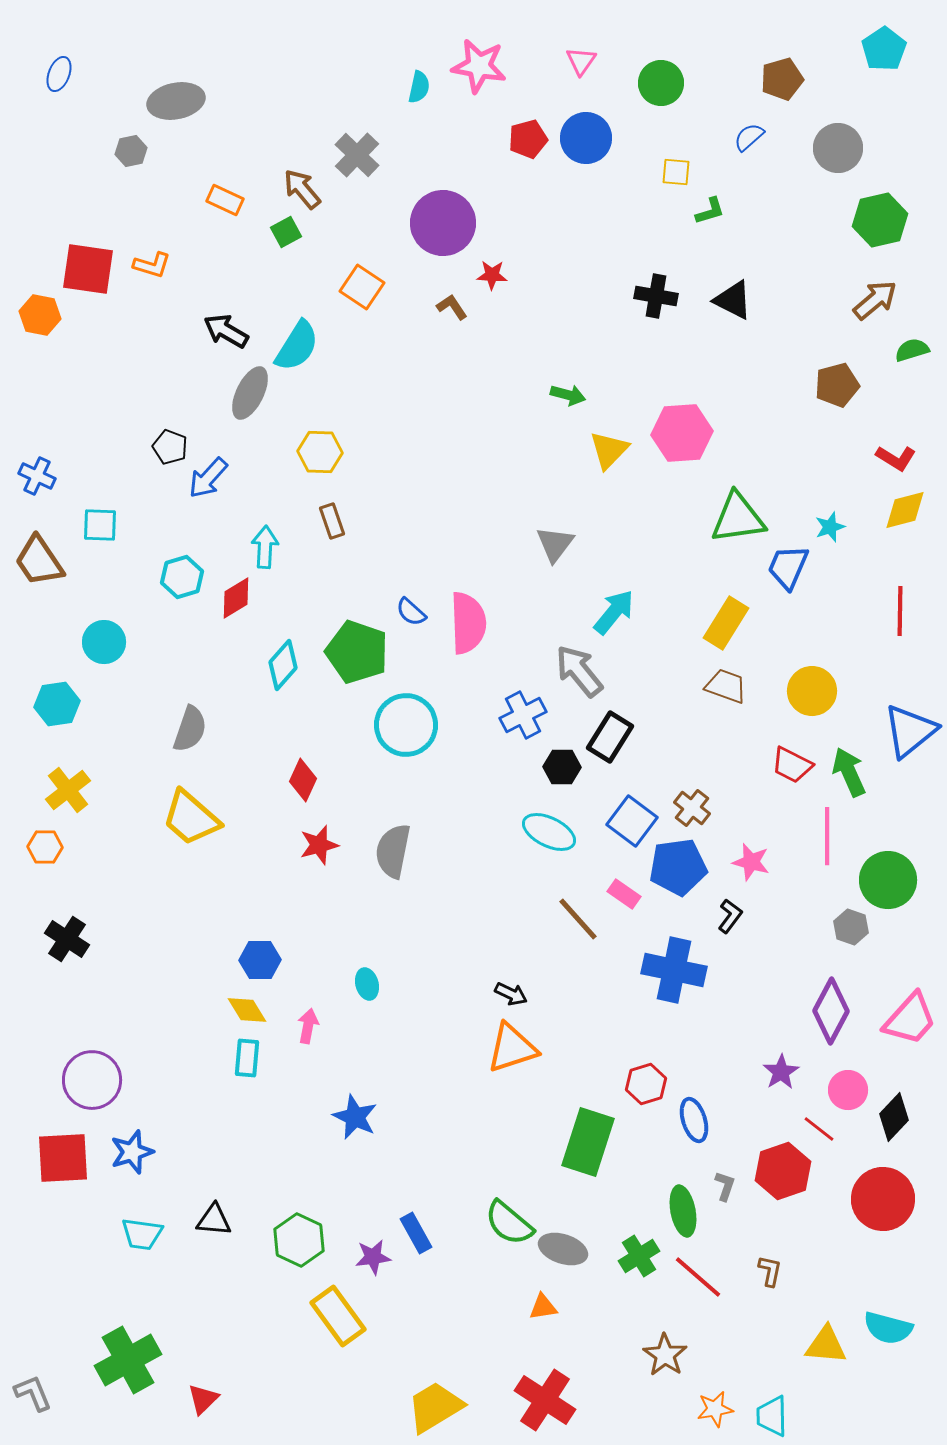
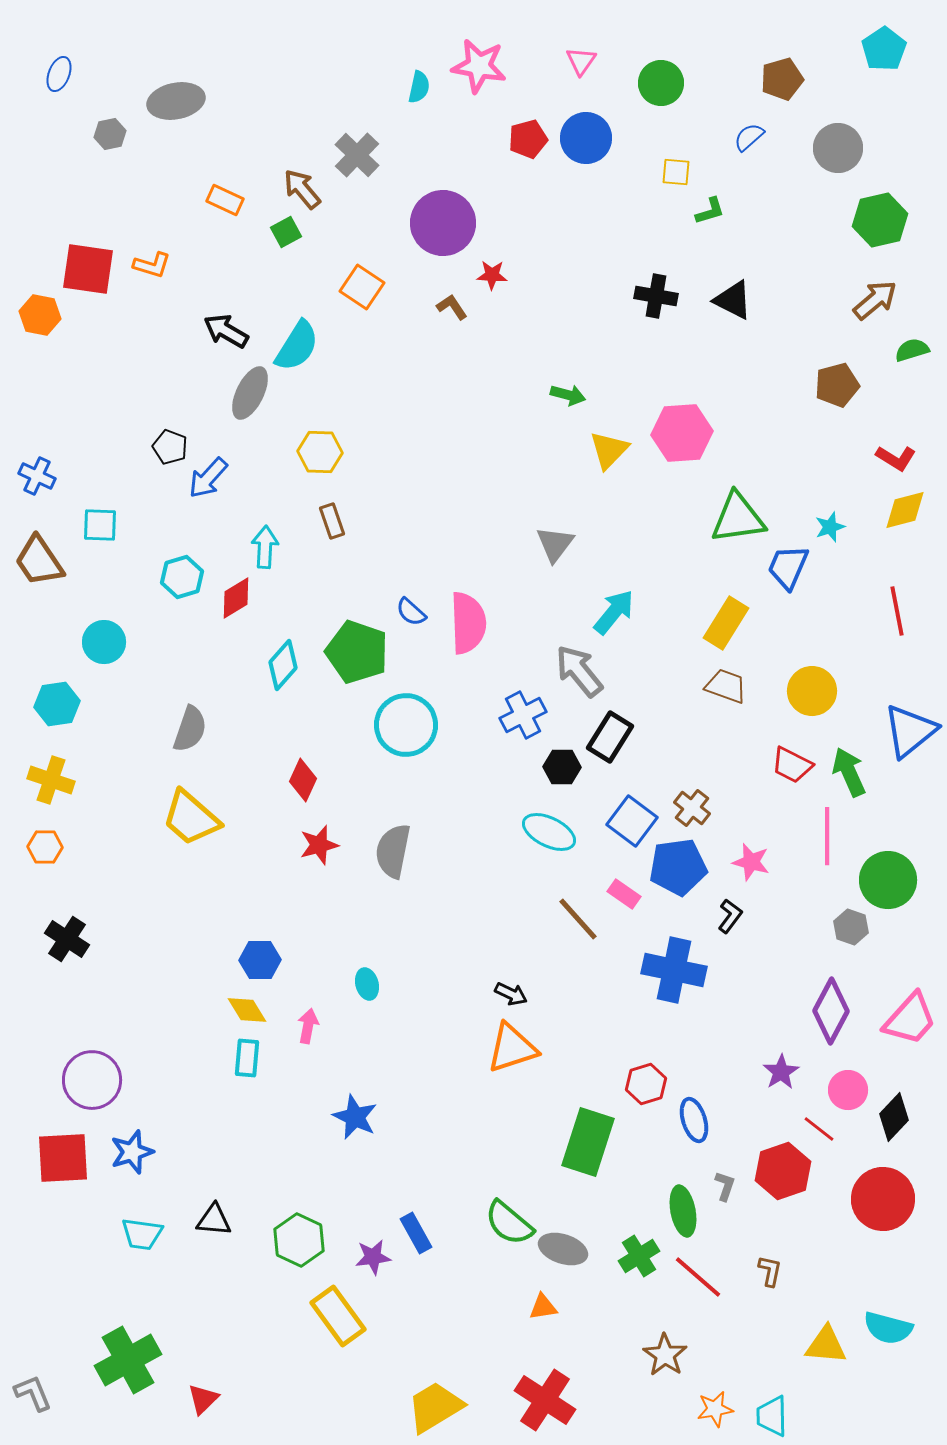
gray hexagon at (131, 151): moved 21 px left, 17 px up
red line at (900, 611): moved 3 px left; rotated 12 degrees counterclockwise
yellow cross at (68, 790): moved 17 px left, 10 px up; rotated 33 degrees counterclockwise
